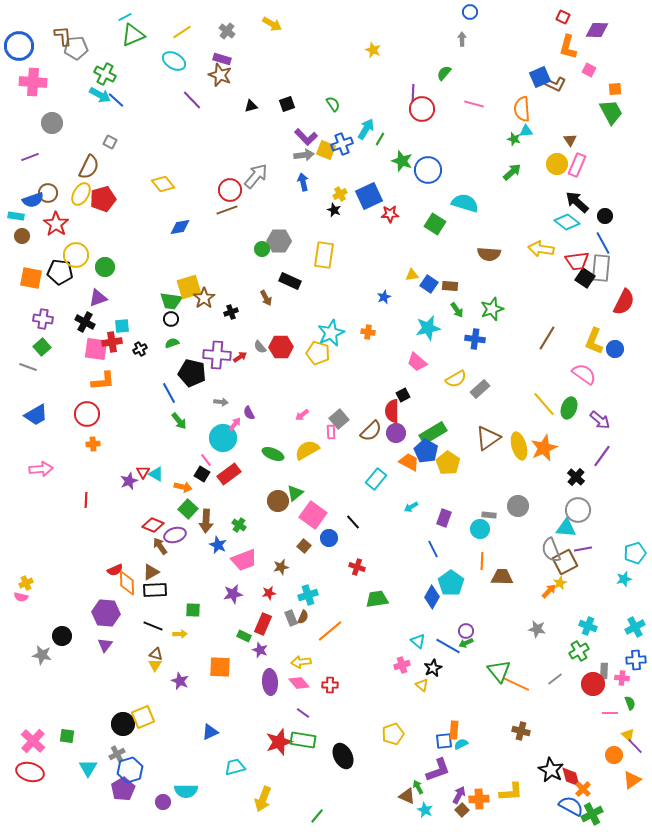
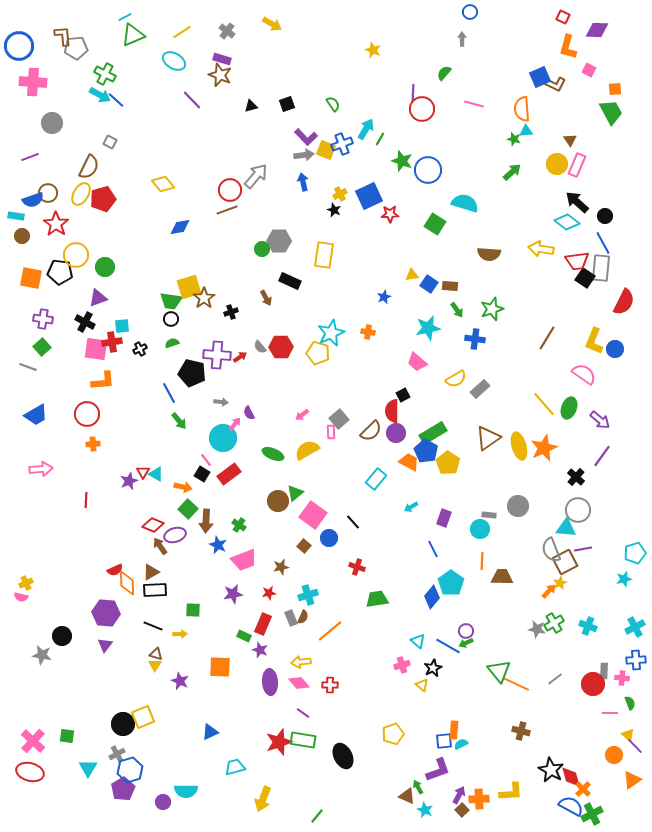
blue diamond at (432, 597): rotated 10 degrees clockwise
green cross at (579, 651): moved 25 px left, 28 px up
